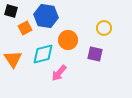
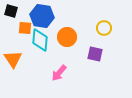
blue hexagon: moved 4 px left
orange square: rotated 32 degrees clockwise
orange circle: moved 1 px left, 3 px up
cyan diamond: moved 3 px left, 14 px up; rotated 70 degrees counterclockwise
